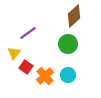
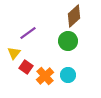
green circle: moved 3 px up
